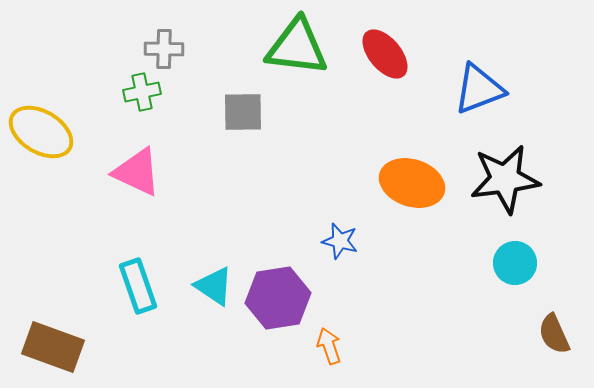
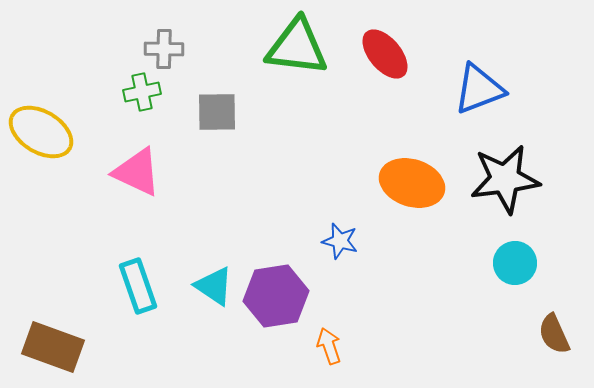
gray square: moved 26 px left
purple hexagon: moved 2 px left, 2 px up
